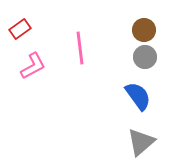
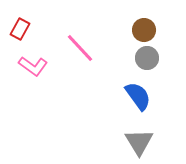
red rectangle: rotated 25 degrees counterclockwise
pink line: rotated 36 degrees counterclockwise
gray circle: moved 2 px right, 1 px down
pink L-shape: rotated 64 degrees clockwise
gray triangle: moved 2 px left; rotated 20 degrees counterclockwise
